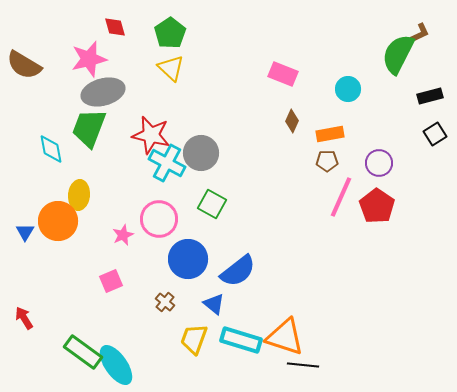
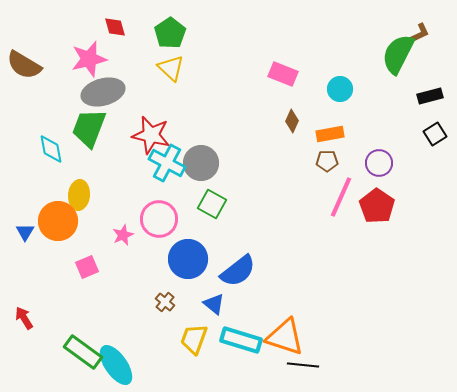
cyan circle at (348, 89): moved 8 px left
gray circle at (201, 153): moved 10 px down
pink square at (111, 281): moved 24 px left, 14 px up
